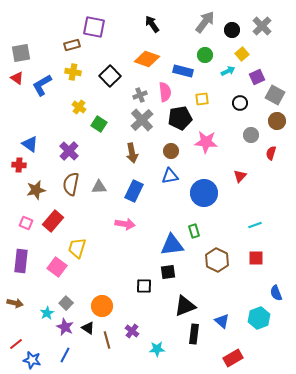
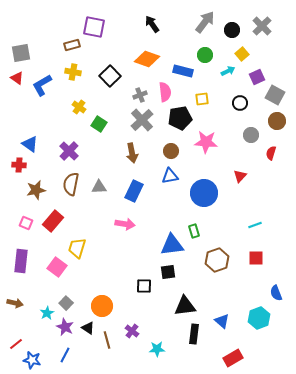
brown hexagon at (217, 260): rotated 15 degrees clockwise
black triangle at (185, 306): rotated 15 degrees clockwise
